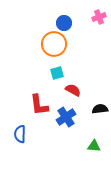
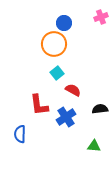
pink cross: moved 2 px right
cyan square: rotated 24 degrees counterclockwise
